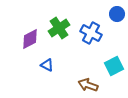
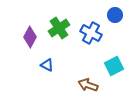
blue circle: moved 2 px left, 1 px down
purple diamond: moved 2 px up; rotated 35 degrees counterclockwise
